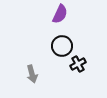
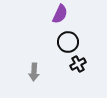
black circle: moved 6 px right, 4 px up
gray arrow: moved 2 px right, 2 px up; rotated 18 degrees clockwise
